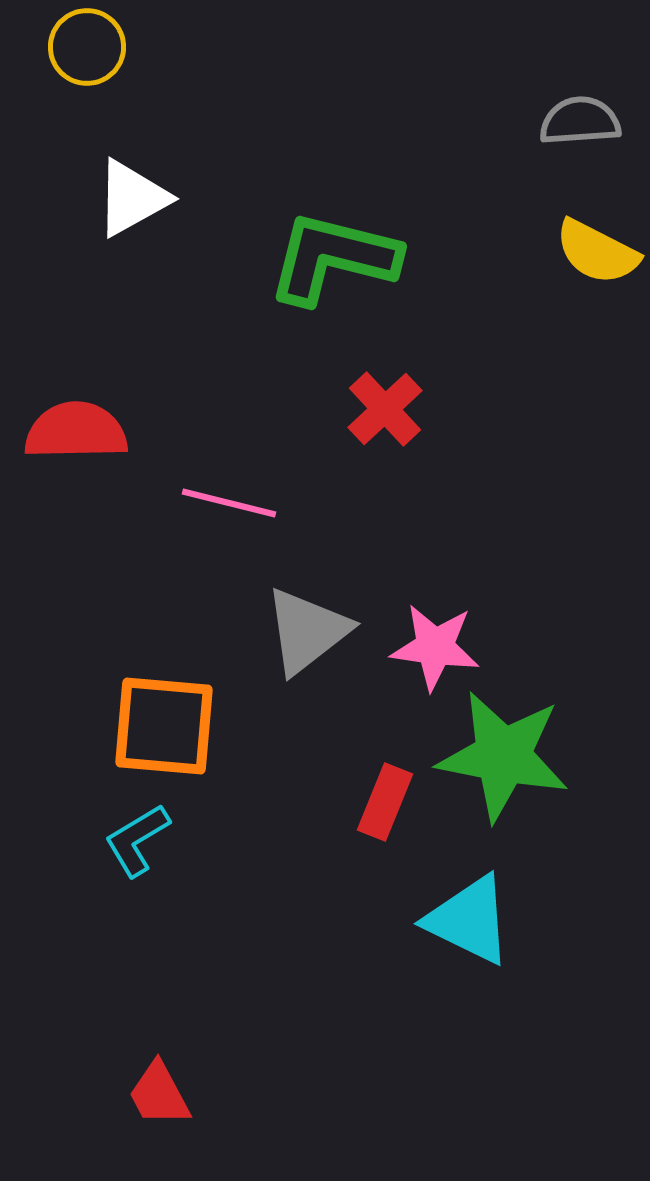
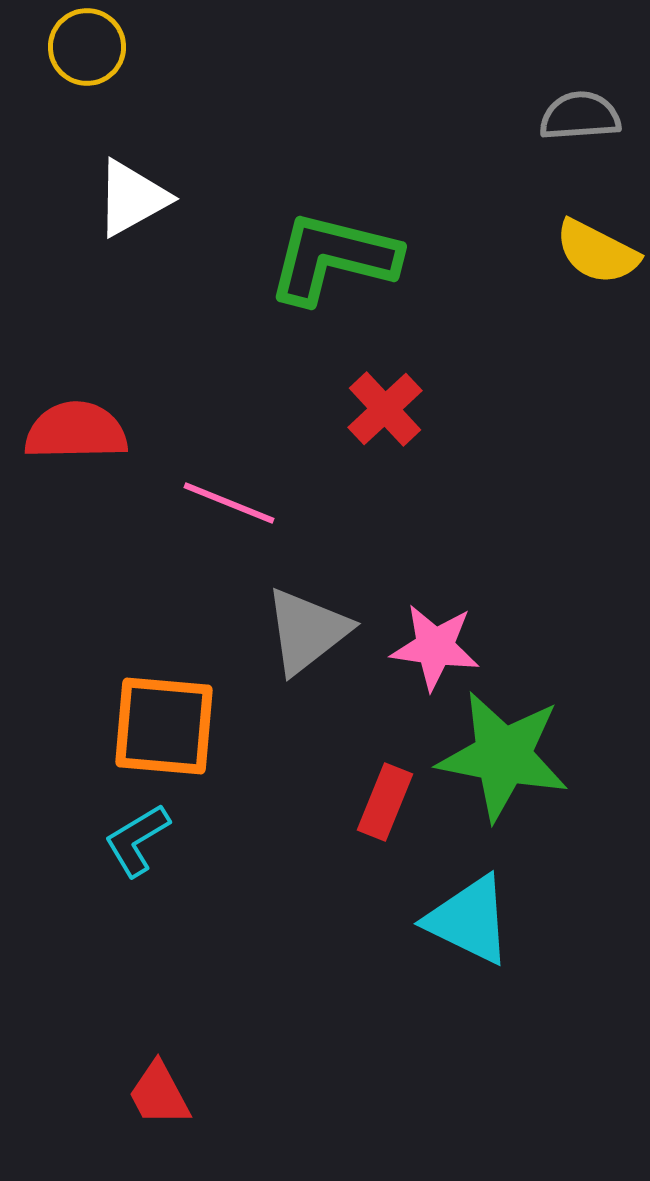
gray semicircle: moved 5 px up
pink line: rotated 8 degrees clockwise
